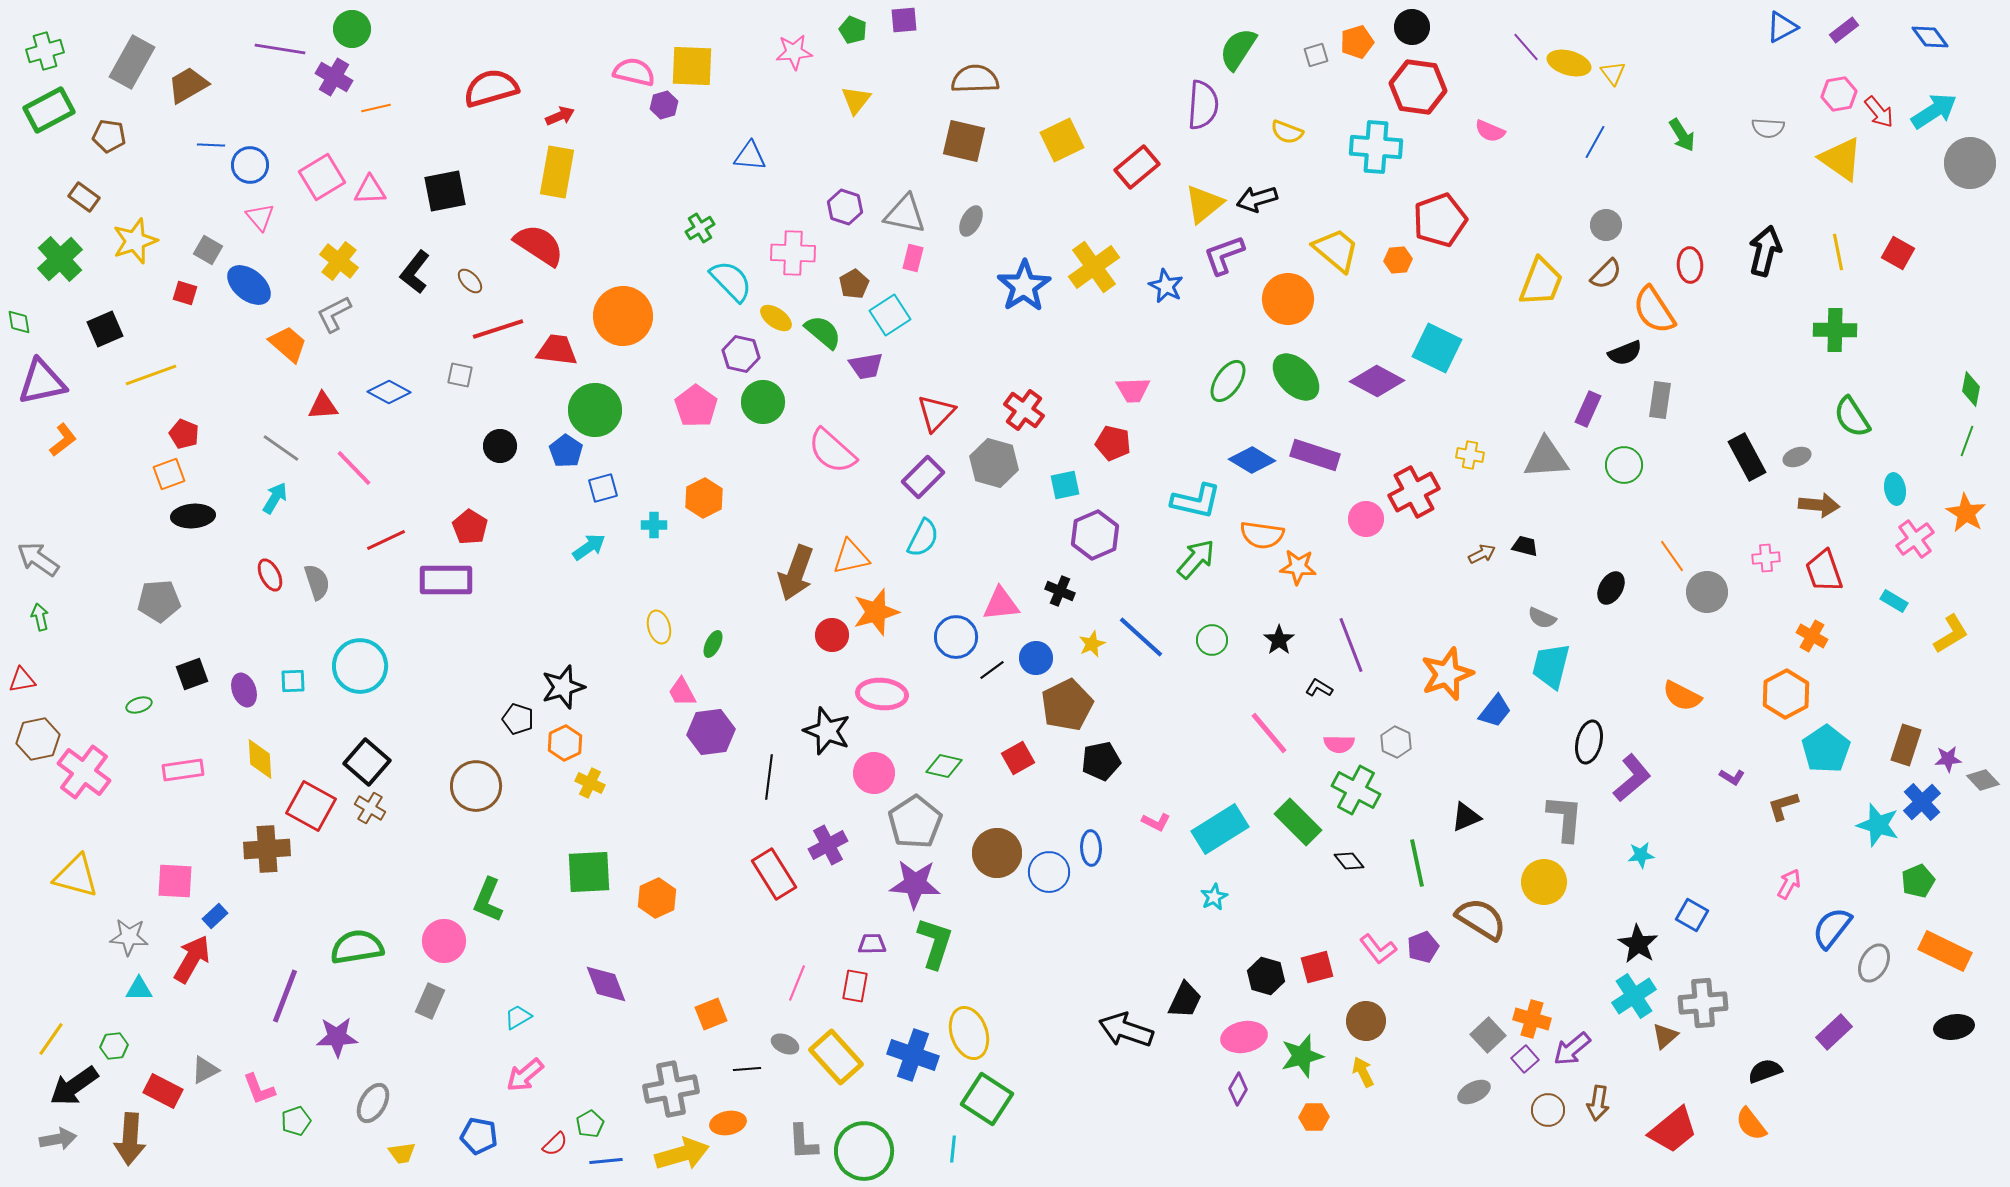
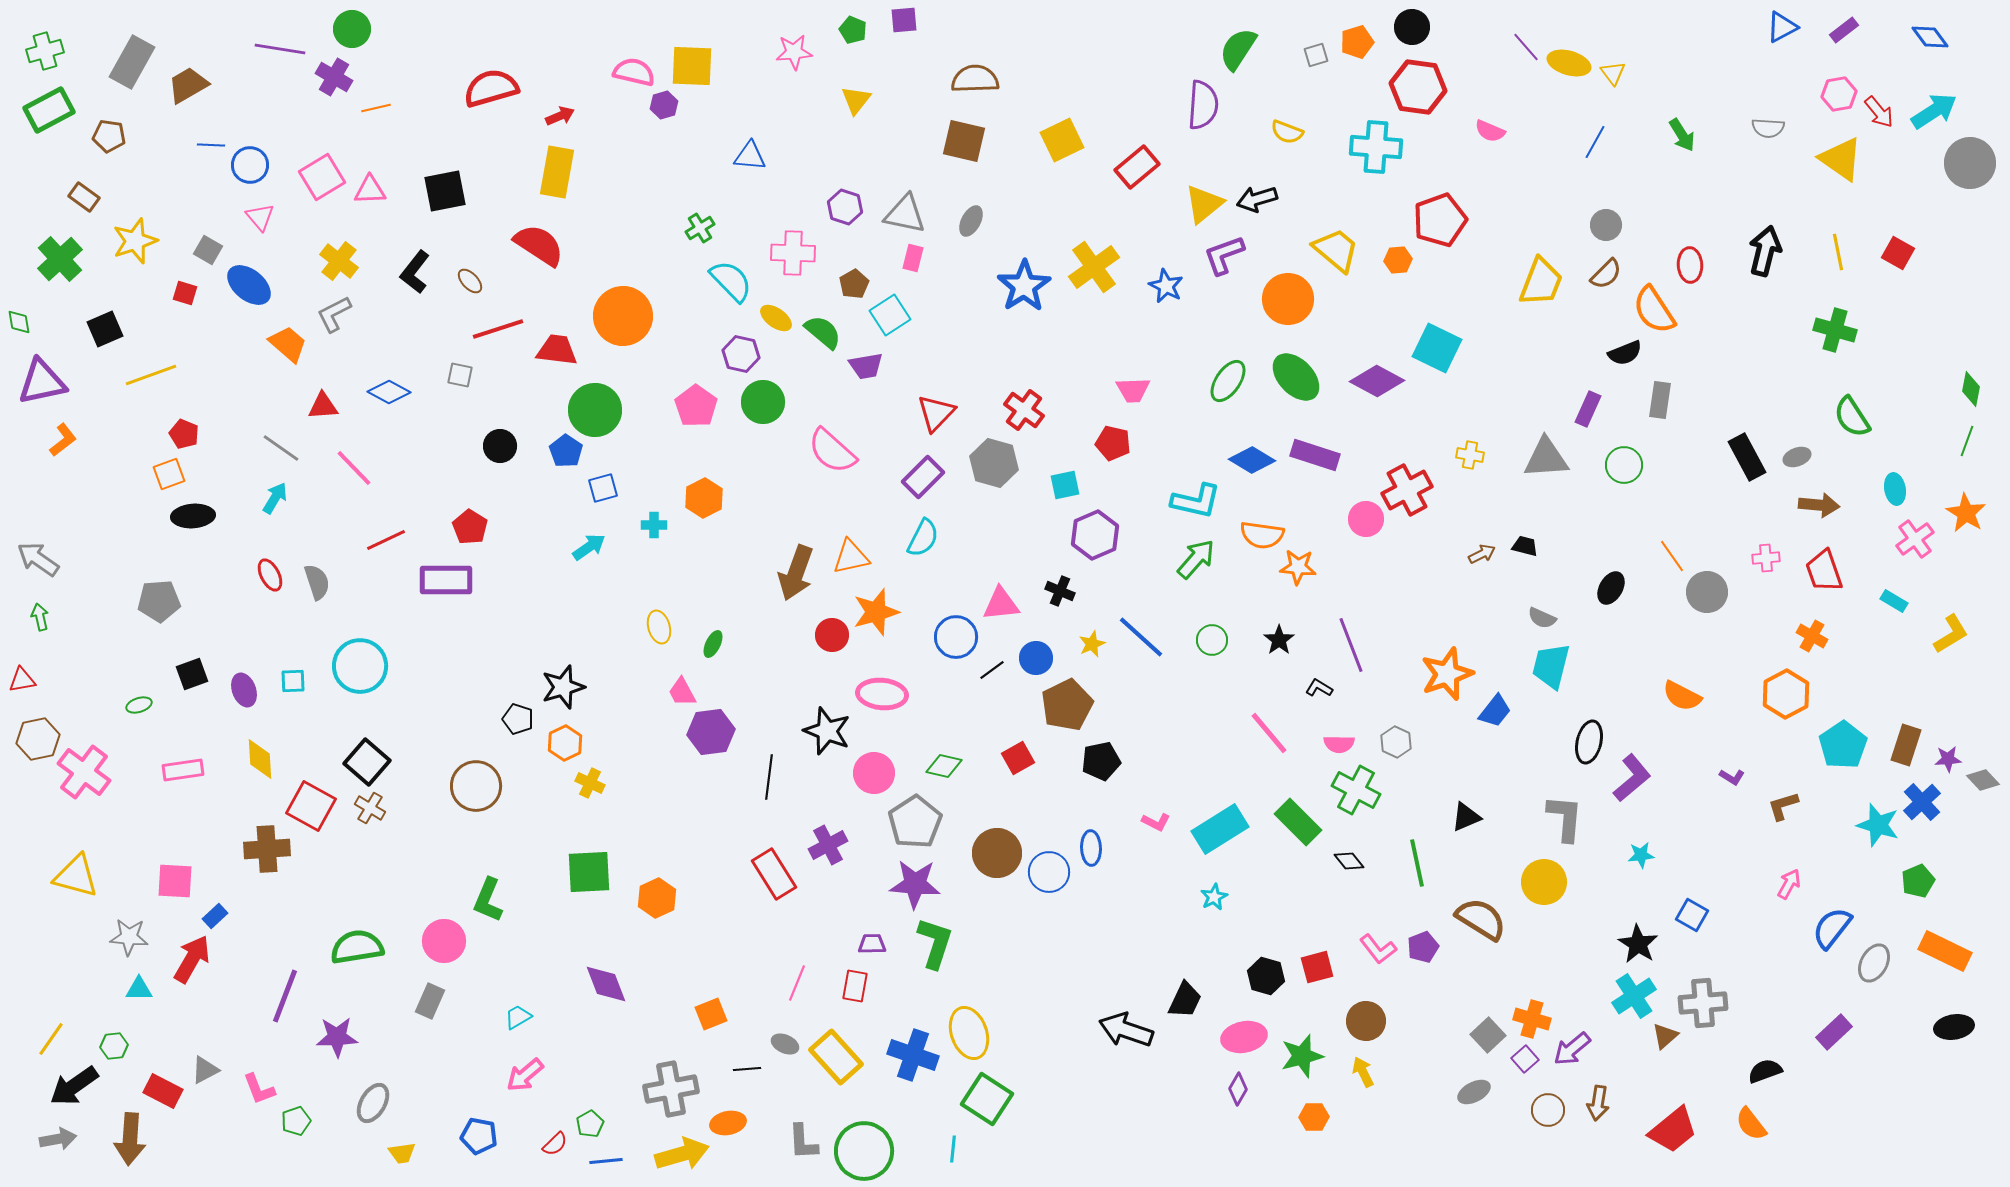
green cross at (1835, 330): rotated 15 degrees clockwise
red cross at (1414, 492): moved 7 px left, 2 px up
cyan pentagon at (1826, 749): moved 17 px right, 4 px up
